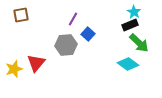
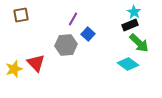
red triangle: rotated 24 degrees counterclockwise
